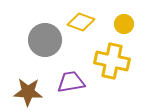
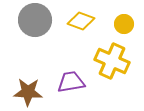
yellow diamond: moved 1 px up
gray circle: moved 10 px left, 20 px up
yellow cross: rotated 12 degrees clockwise
